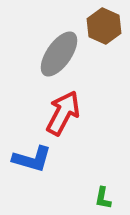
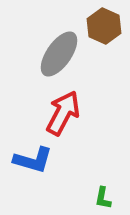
blue L-shape: moved 1 px right, 1 px down
